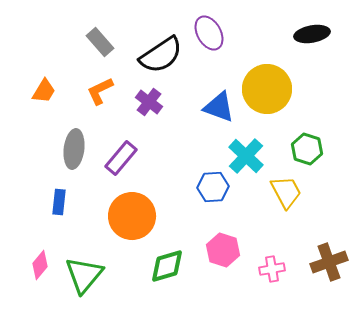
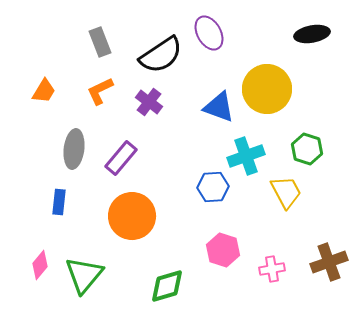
gray rectangle: rotated 20 degrees clockwise
cyan cross: rotated 27 degrees clockwise
green diamond: moved 20 px down
